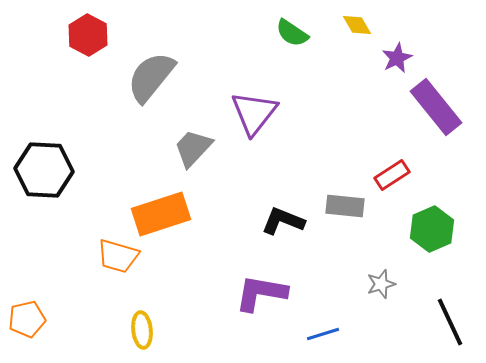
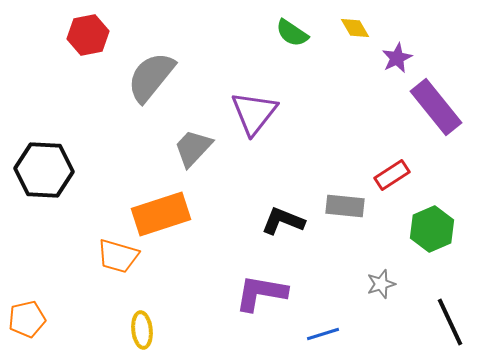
yellow diamond: moved 2 px left, 3 px down
red hexagon: rotated 21 degrees clockwise
